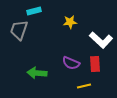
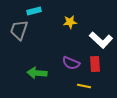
yellow line: rotated 24 degrees clockwise
